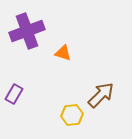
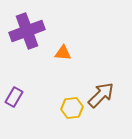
orange triangle: rotated 12 degrees counterclockwise
purple rectangle: moved 3 px down
yellow hexagon: moved 7 px up
